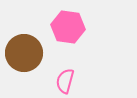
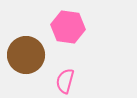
brown circle: moved 2 px right, 2 px down
